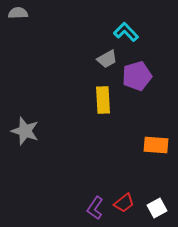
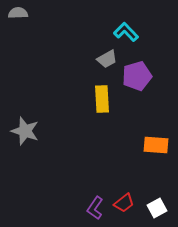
yellow rectangle: moved 1 px left, 1 px up
